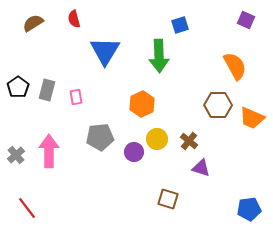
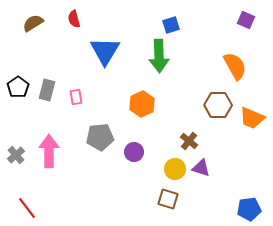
blue square: moved 9 px left
yellow circle: moved 18 px right, 30 px down
